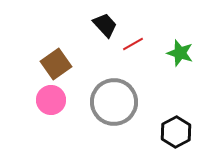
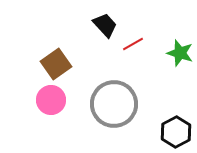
gray circle: moved 2 px down
